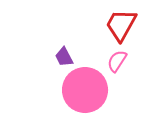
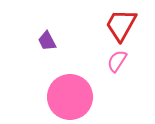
purple trapezoid: moved 17 px left, 16 px up
pink circle: moved 15 px left, 7 px down
